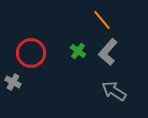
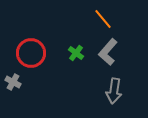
orange line: moved 1 px right, 1 px up
green cross: moved 2 px left, 2 px down
gray arrow: rotated 115 degrees counterclockwise
